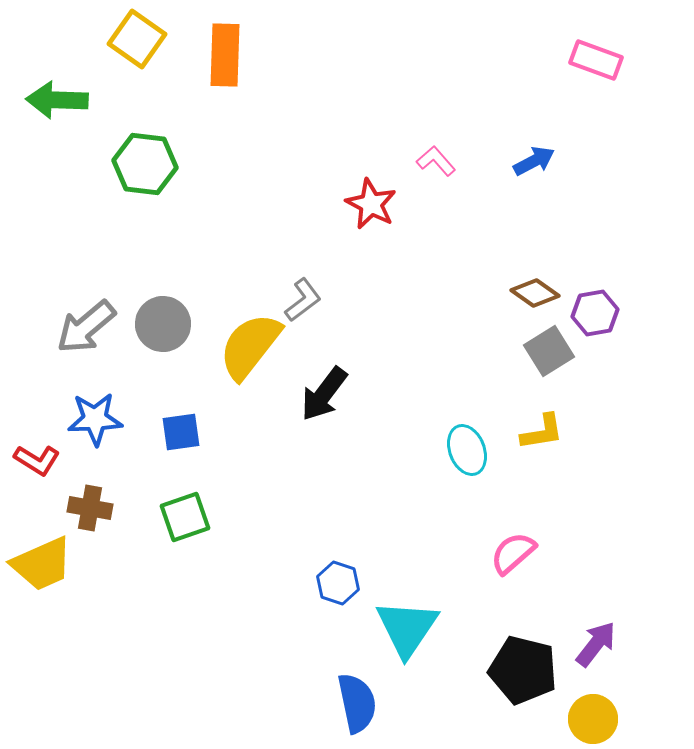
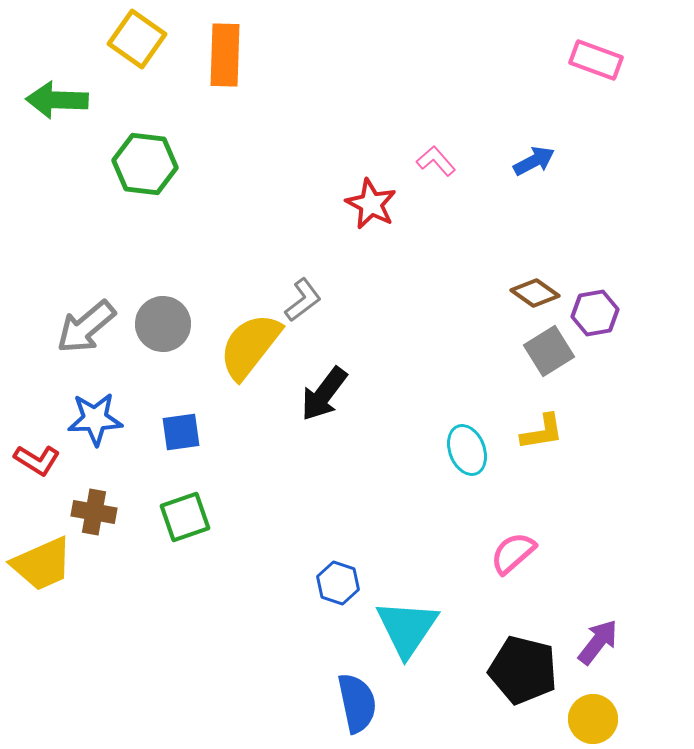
brown cross: moved 4 px right, 4 px down
purple arrow: moved 2 px right, 2 px up
